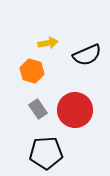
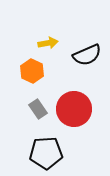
orange hexagon: rotated 10 degrees clockwise
red circle: moved 1 px left, 1 px up
